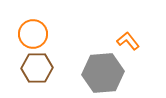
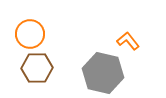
orange circle: moved 3 px left
gray hexagon: rotated 18 degrees clockwise
